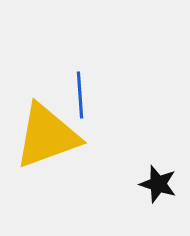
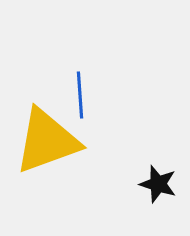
yellow triangle: moved 5 px down
